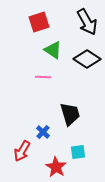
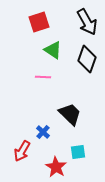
black diamond: rotated 76 degrees clockwise
black trapezoid: rotated 30 degrees counterclockwise
